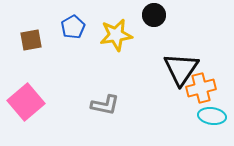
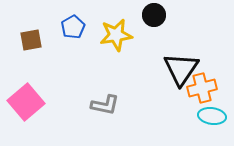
orange cross: moved 1 px right
